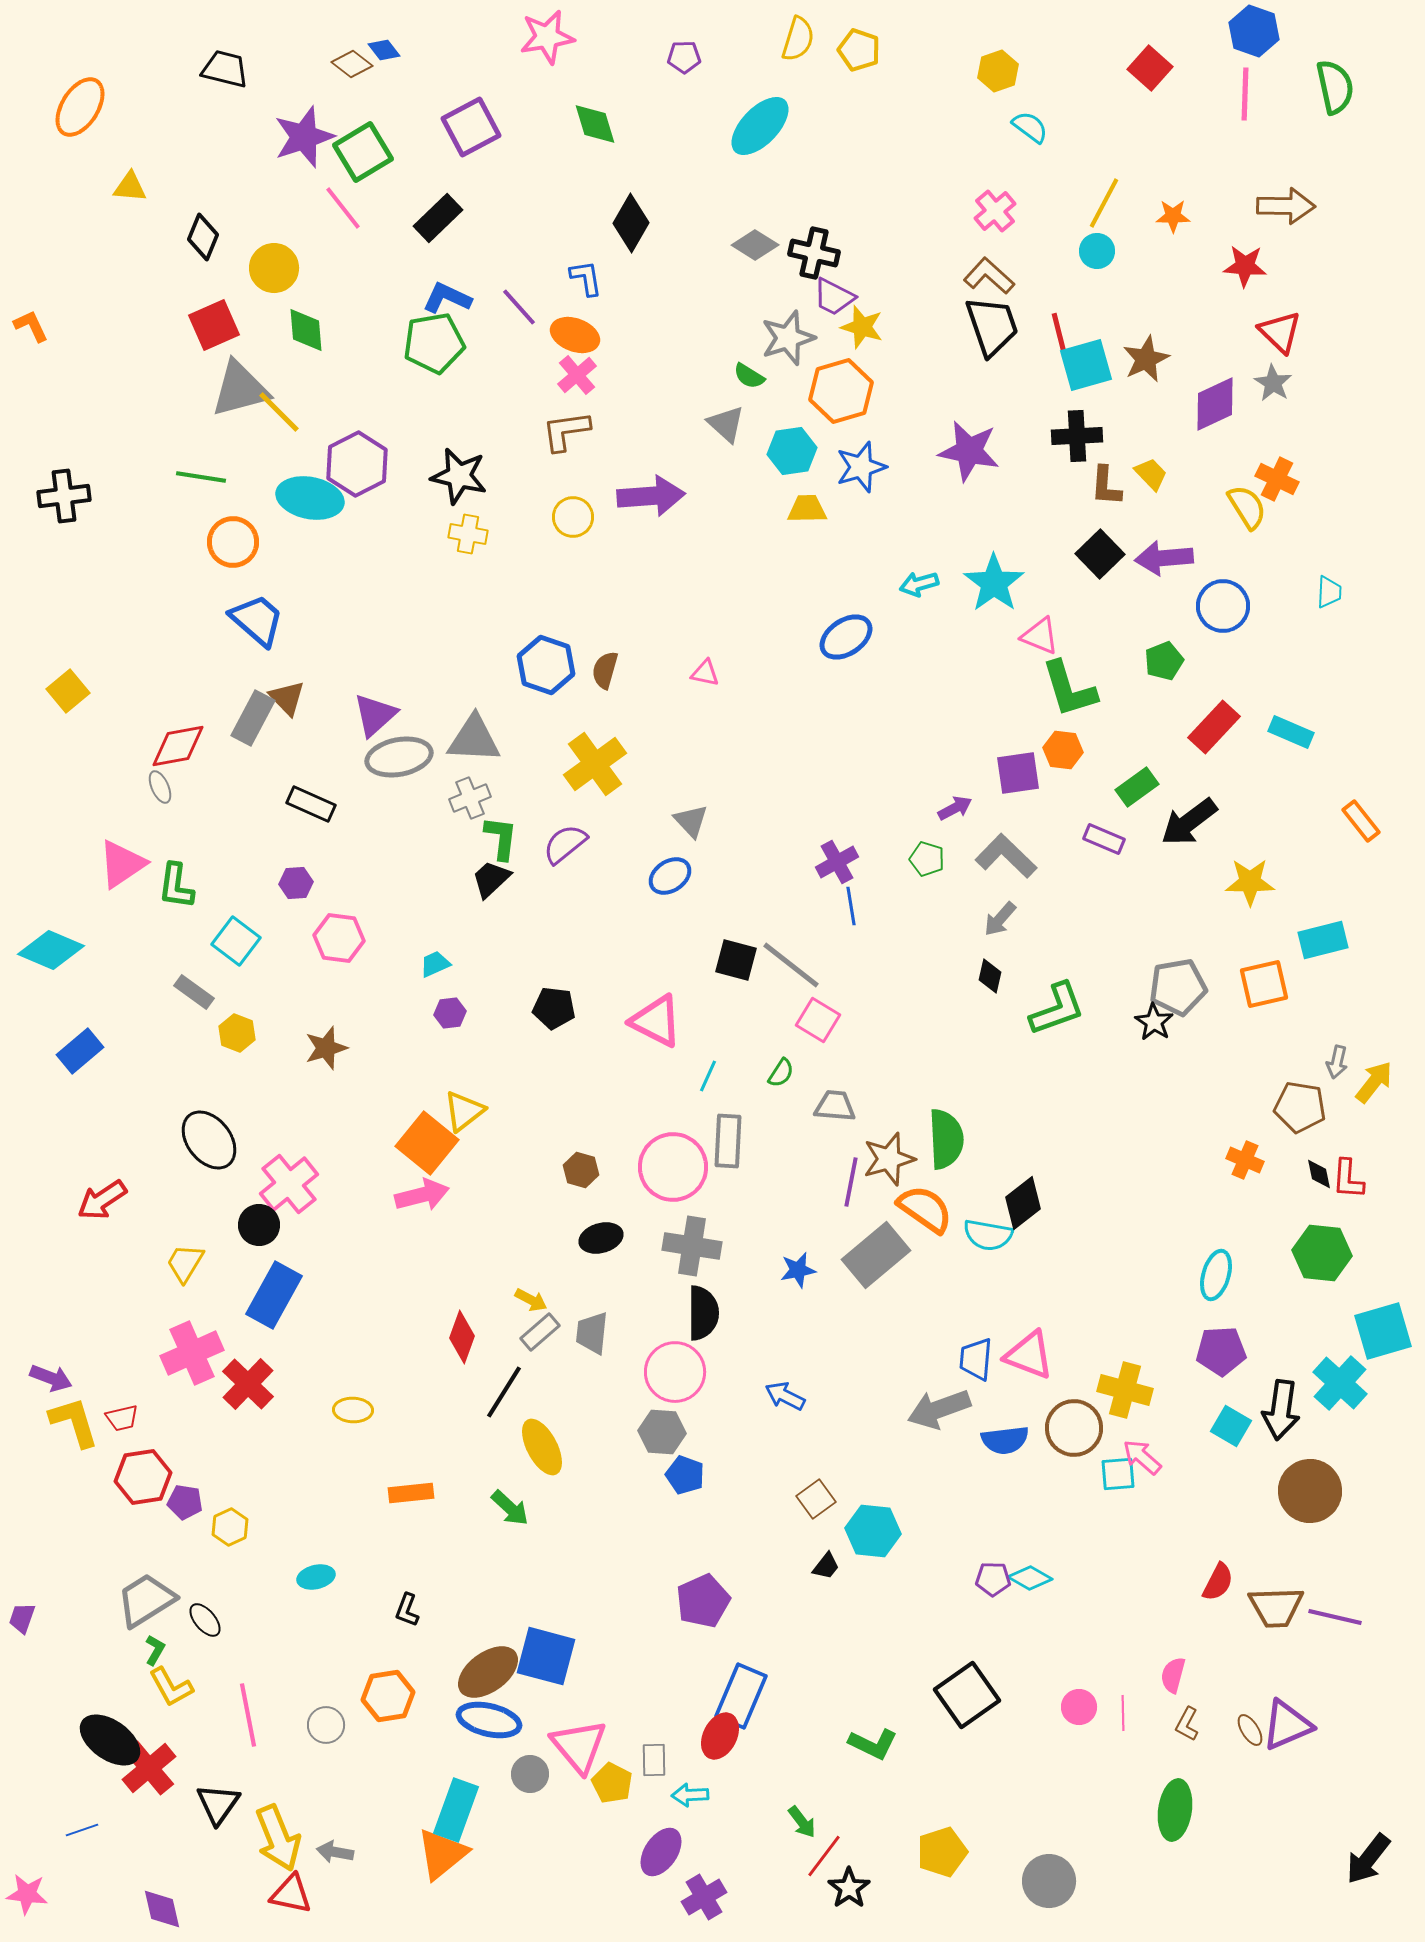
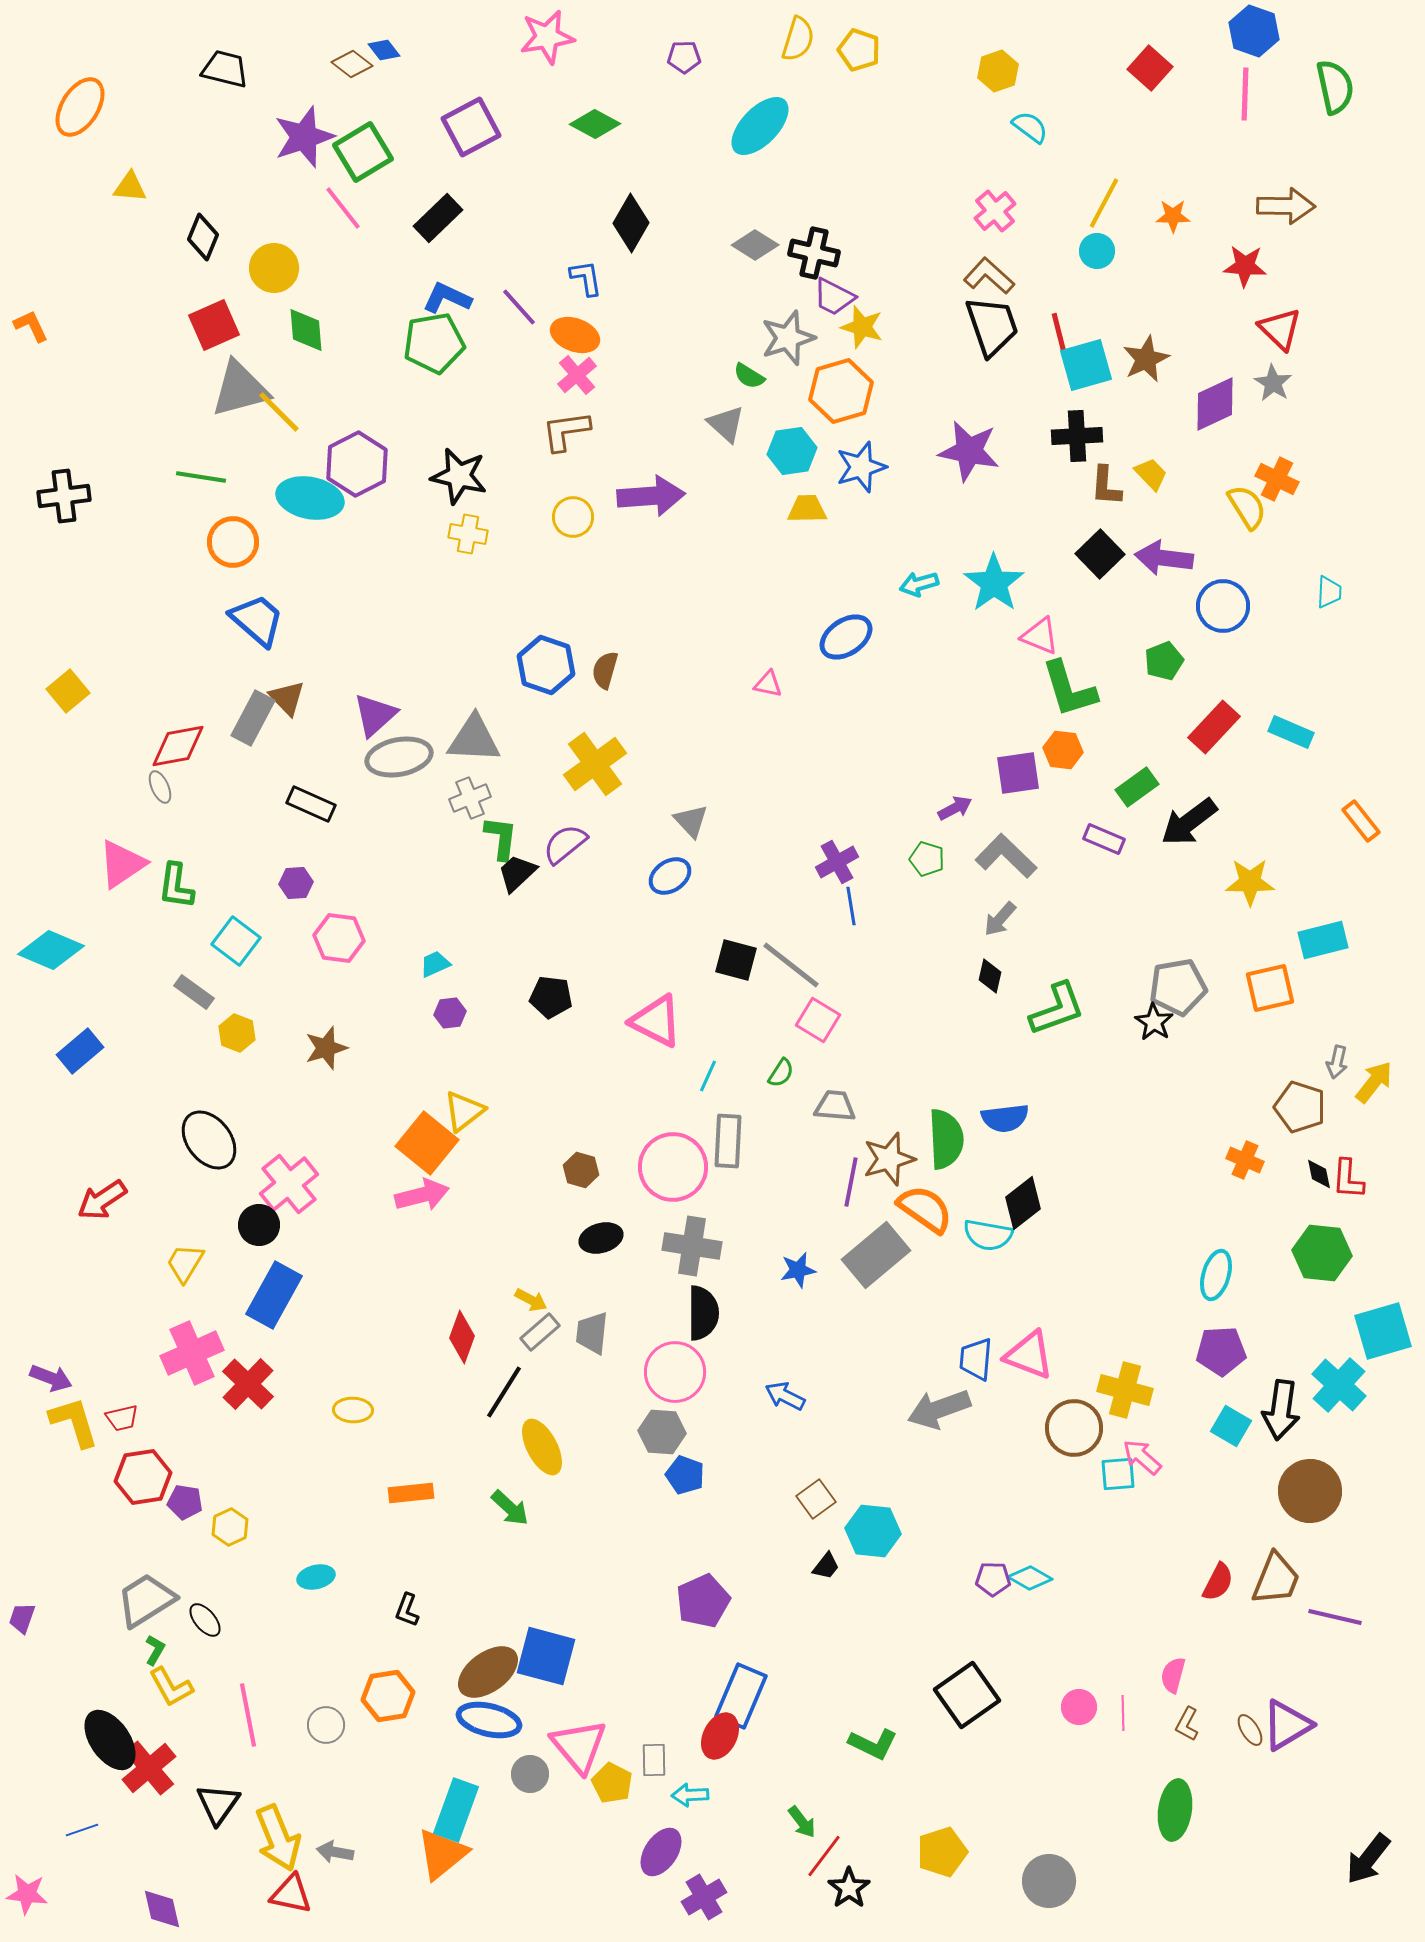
green diamond at (595, 124): rotated 45 degrees counterclockwise
red triangle at (1280, 332): moved 3 px up
purple arrow at (1164, 558): rotated 12 degrees clockwise
pink triangle at (705, 673): moved 63 px right, 11 px down
black trapezoid at (491, 879): moved 26 px right, 6 px up
orange square at (1264, 984): moved 6 px right, 4 px down
black pentagon at (554, 1008): moved 3 px left, 11 px up
brown pentagon at (1300, 1107): rotated 9 degrees clockwise
cyan cross at (1340, 1383): moved 1 px left, 2 px down
blue semicircle at (1005, 1440): moved 322 px up
brown trapezoid at (1276, 1607): moved 28 px up; rotated 66 degrees counterclockwise
purple triangle at (1287, 1725): rotated 8 degrees counterclockwise
black ellipse at (110, 1740): rotated 20 degrees clockwise
